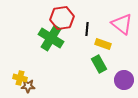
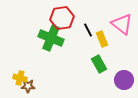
black line: moved 1 px right, 1 px down; rotated 32 degrees counterclockwise
green cross: rotated 10 degrees counterclockwise
yellow rectangle: moved 1 px left, 5 px up; rotated 49 degrees clockwise
